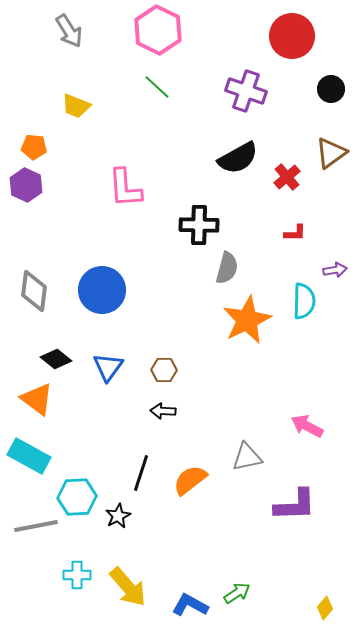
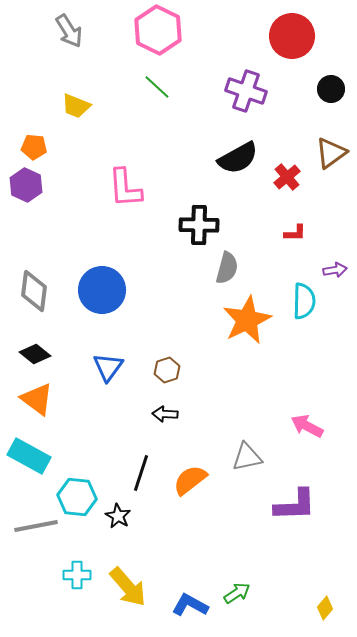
black diamond: moved 21 px left, 5 px up
brown hexagon: moved 3 px right; rotated 20 degrees counterclockwise
black arrow: moved 2 px right, 3 px down
cyan hexagon: rotated 9 degrees clockwise
black star: rotated 15 degrees counterclockwise
